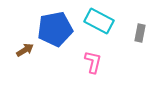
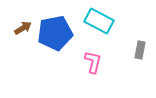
blue pentagon: moved 4 px down
gray rectangle: moved 17 px down
brown arrow: moved 2 px left, 22 px up
